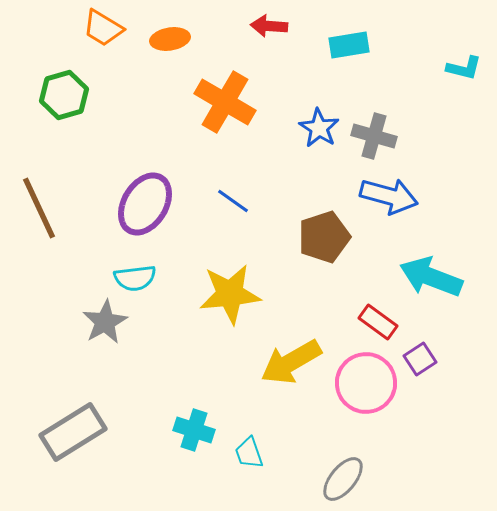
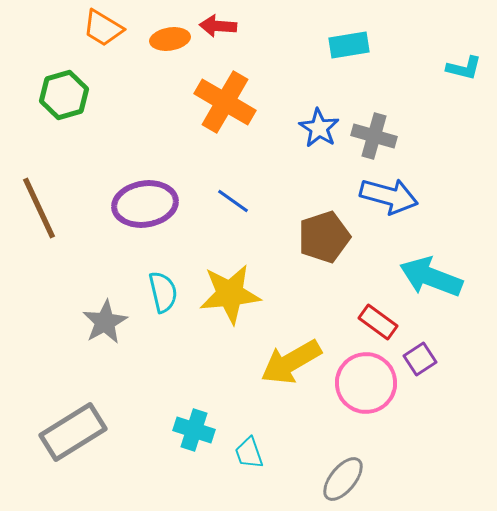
red arrow: moved 51 px left
purple ellipse: rotated 50 degrees clockwise
cyan semicircle: moved 28 px right, 14 px down; rotated 96 degrees counterclockwise
